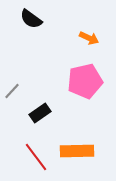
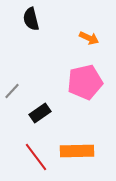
black semicircle: rotated 40 degrees clockwise
pink pentagon: moved 1 px down
